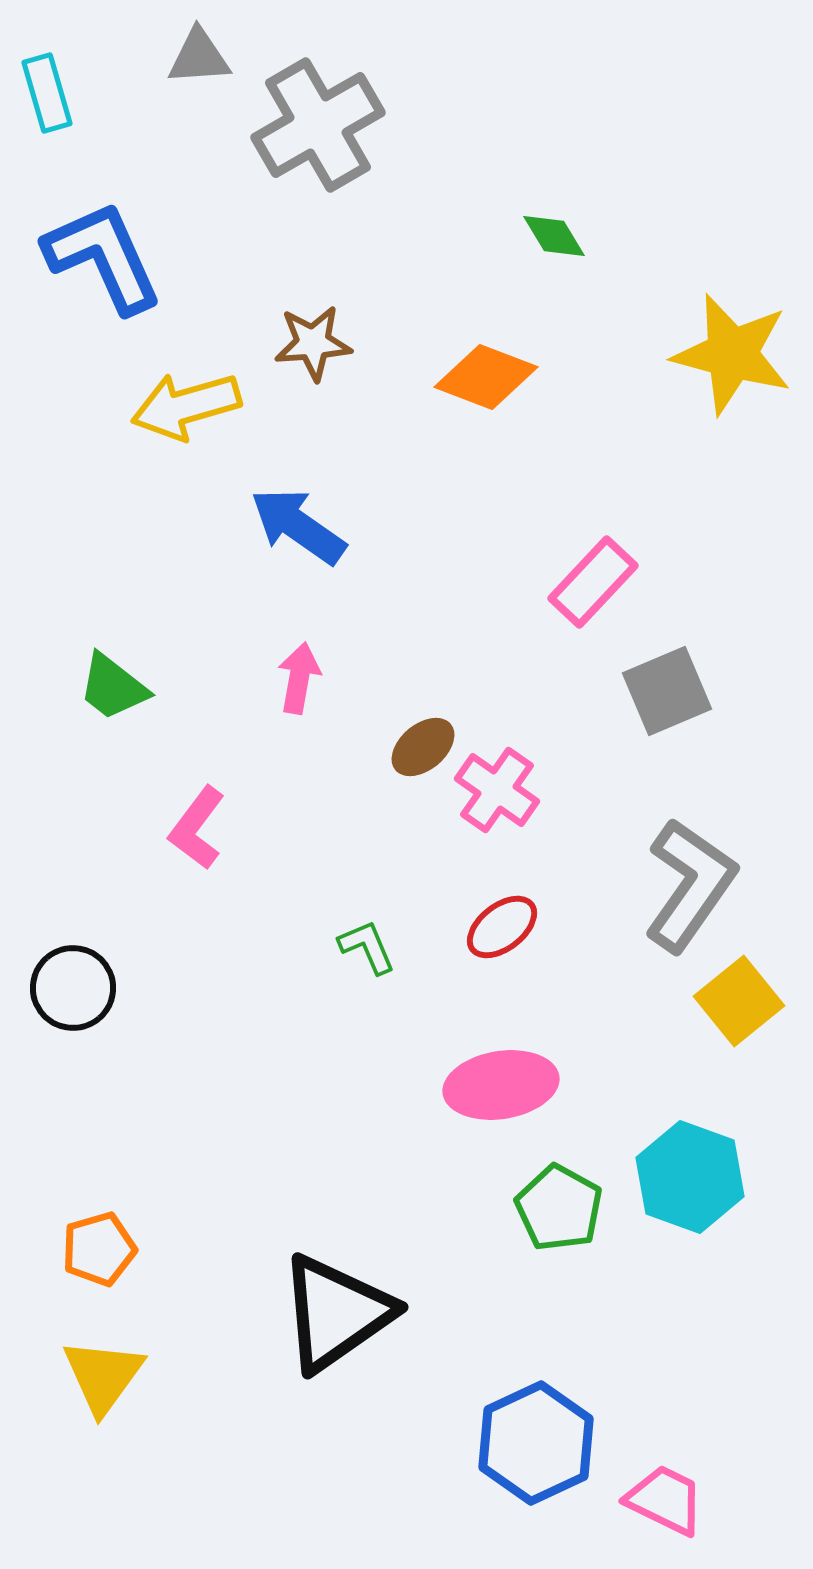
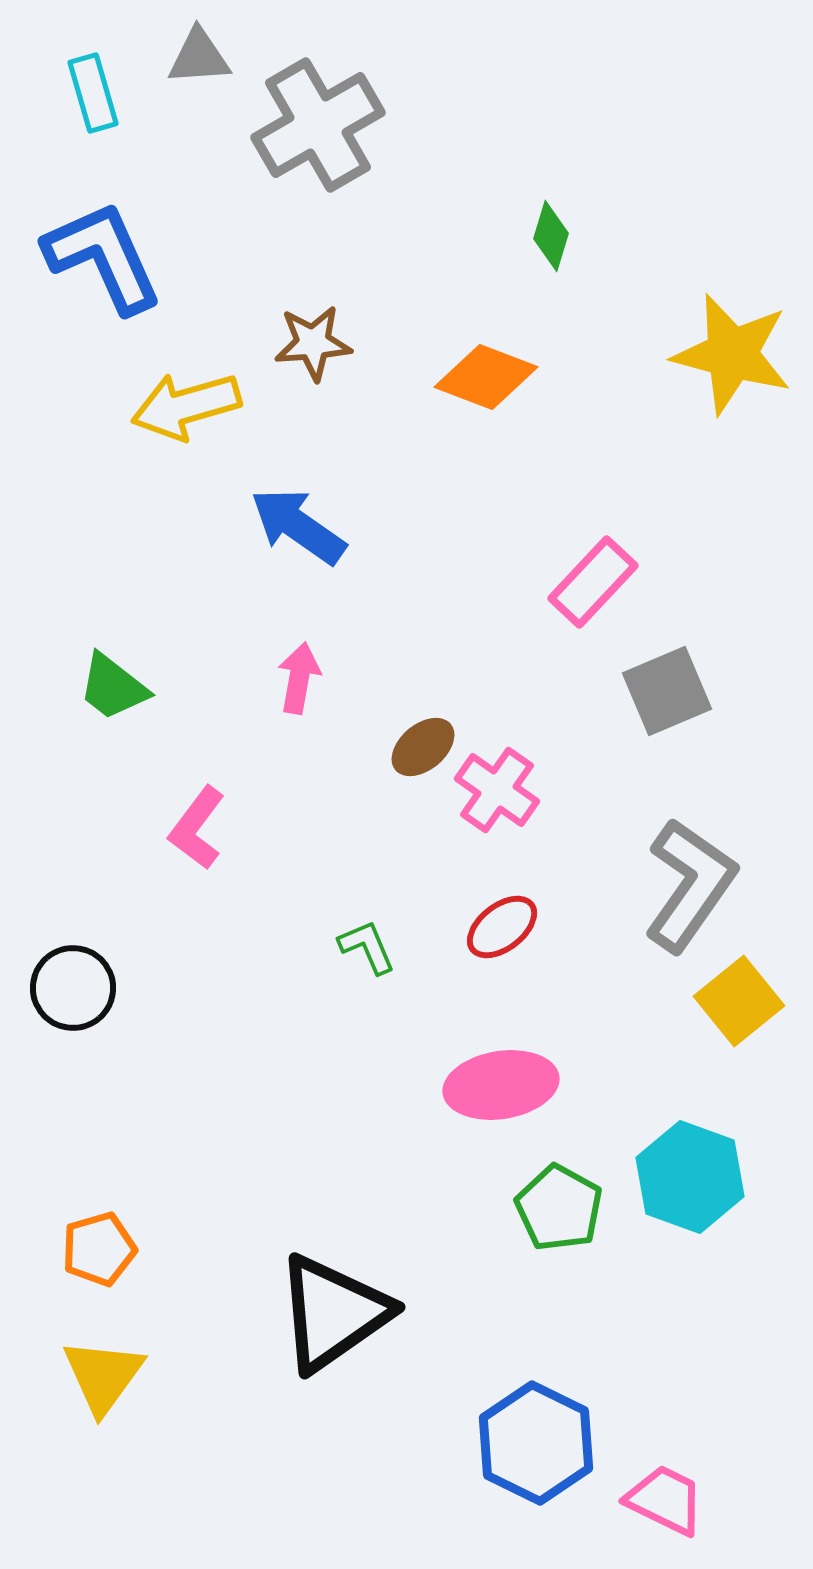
cyan rectangle: moved 46 px right
green diamond: moved 3 px left; rotated 48 degrees clockwise
black triangle: moved 3 px left
blue hexagon: rotated 9 degrees counterclockwise
